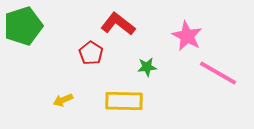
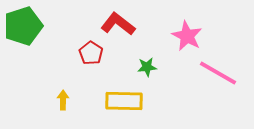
yellow arrow: rotated 114 degrees clockwise
